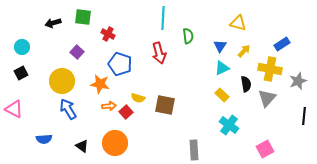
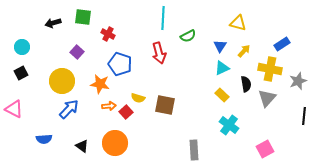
green semicircle: rotated 70 degrees clockwise
blue arrow: moved 1 px right; rotated 75 degrees clockwise
